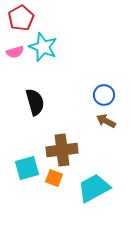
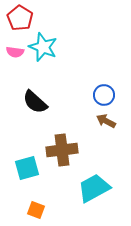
red pentagon: moved 1 px left; rotated 10 degrees counterclockwise
pink semicircle: rotated 24 degrees clockwise
black semicircle: rotated 148 degrees clockwise
orange square: moved 18 px left, 32 px down
